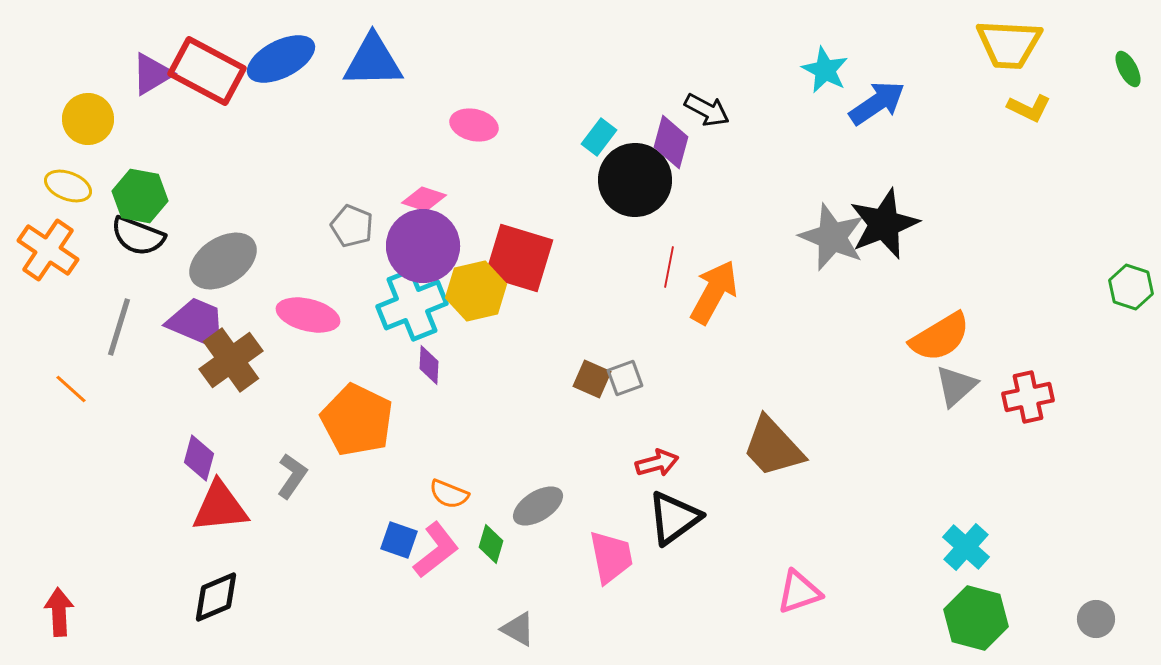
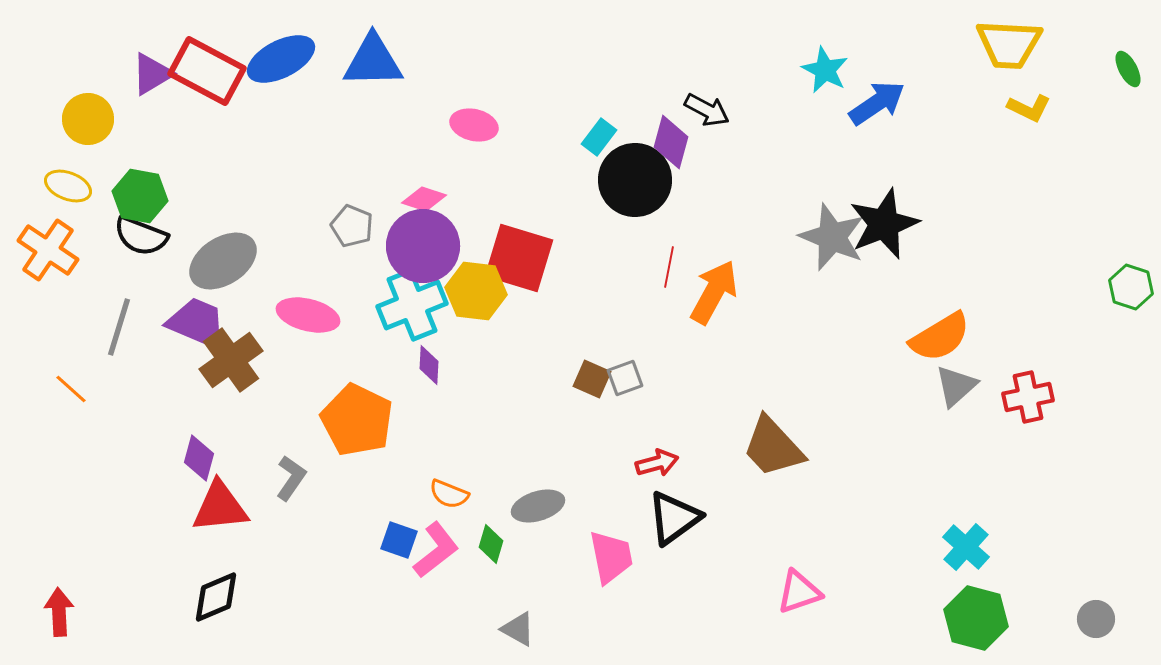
black semicircle at (138, 236): moved 3 px right
yellow hexagon at (476, 291): rotated 20 degrees clockwise
gray L-shape at (292, 476): moved 1 px left, 2 px down
gray ellipse at (538, 506): rotated 15 degrees clockwise
